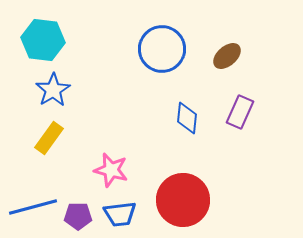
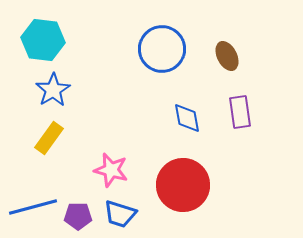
brown ellipse: rotated 76 degrees counterclockwise
purple rectangle: rotated 32 degrees counterclockwise
blue diamond: rotated 16 degrees counterclockwise
red circle: moved 15 px up
blue trapezoid: rotated 24 degrees clockwise
